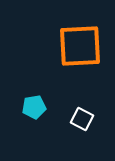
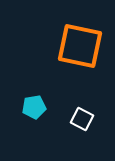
orange square: rotated 15 degrees clockwise
